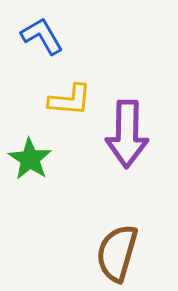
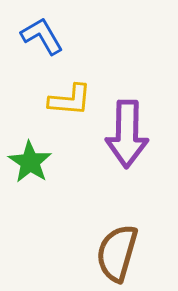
green star: moved 3 px down
